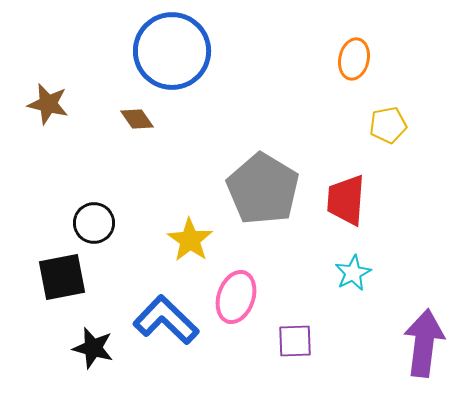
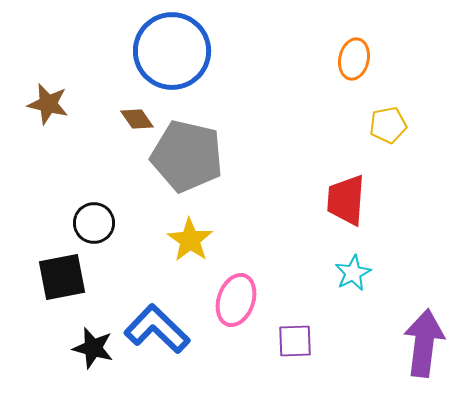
gray pentagon: moved 76 px left, 33 px up; rotated 18 degrees counterclockwise
pink ellipse: moved 3 px down
blue L-shape: moved 9 px left, 9 px down
